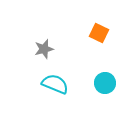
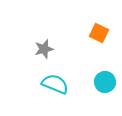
cyan circle: moved 1 px up
